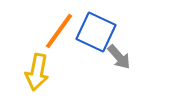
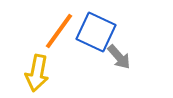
yellow arrow: moved 1 px down
